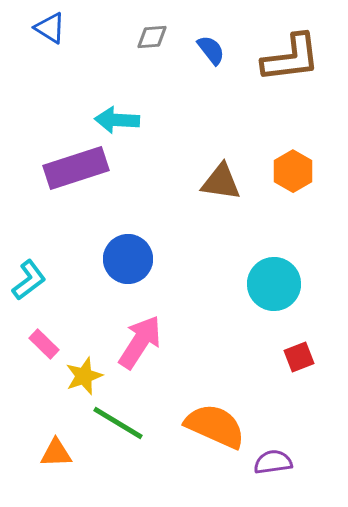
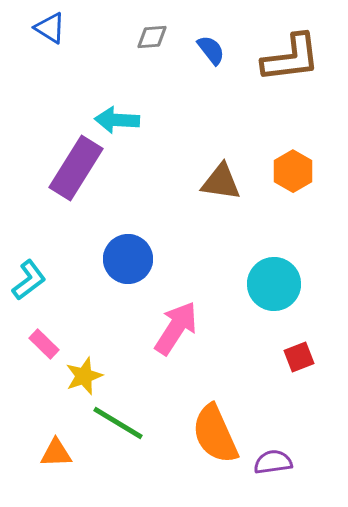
purple rectangle: rotated 40 degrees counterclockwise
pink arrow: moved 36 px right, 14 px up
orange semicircle: moved 8 px down; rotated 138 degrees counterclockwise
